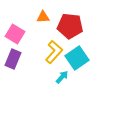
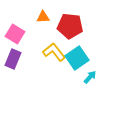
yellow L-shape: rotated 80 degrees counterclockwise
cyan arrow: moved 28 px right
